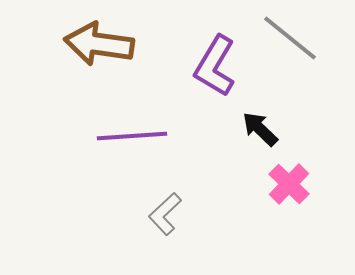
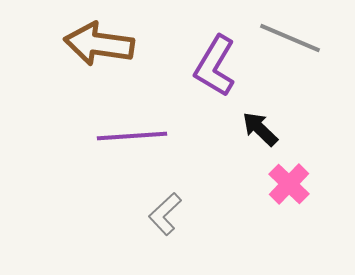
gray line: rotated 16 degrees counterclockwise
